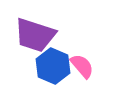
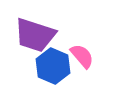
pink semicircle: moved 10 px up
